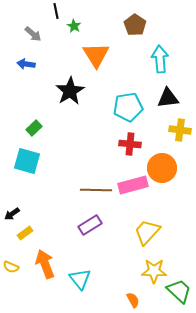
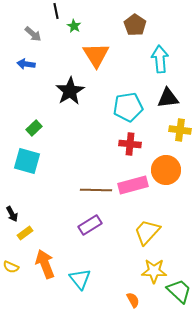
orange circle: moved 4 px right, 2 px down
black arrow: rotated 84 degrees counterclockwise
